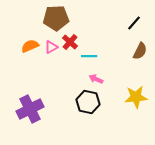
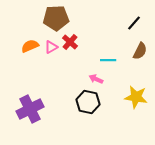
cyan line: moved 19 px right, 4 px down
yellow star: rotated 15 degrees clockwise
